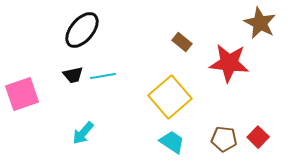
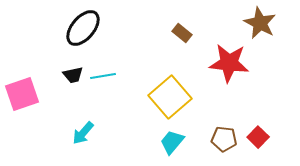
black ellipse: moved 1 px right, 2 px up
brown rectangle: moved 9 px up
cyan trapezoid: rotated 84 degrees counterclockwise
